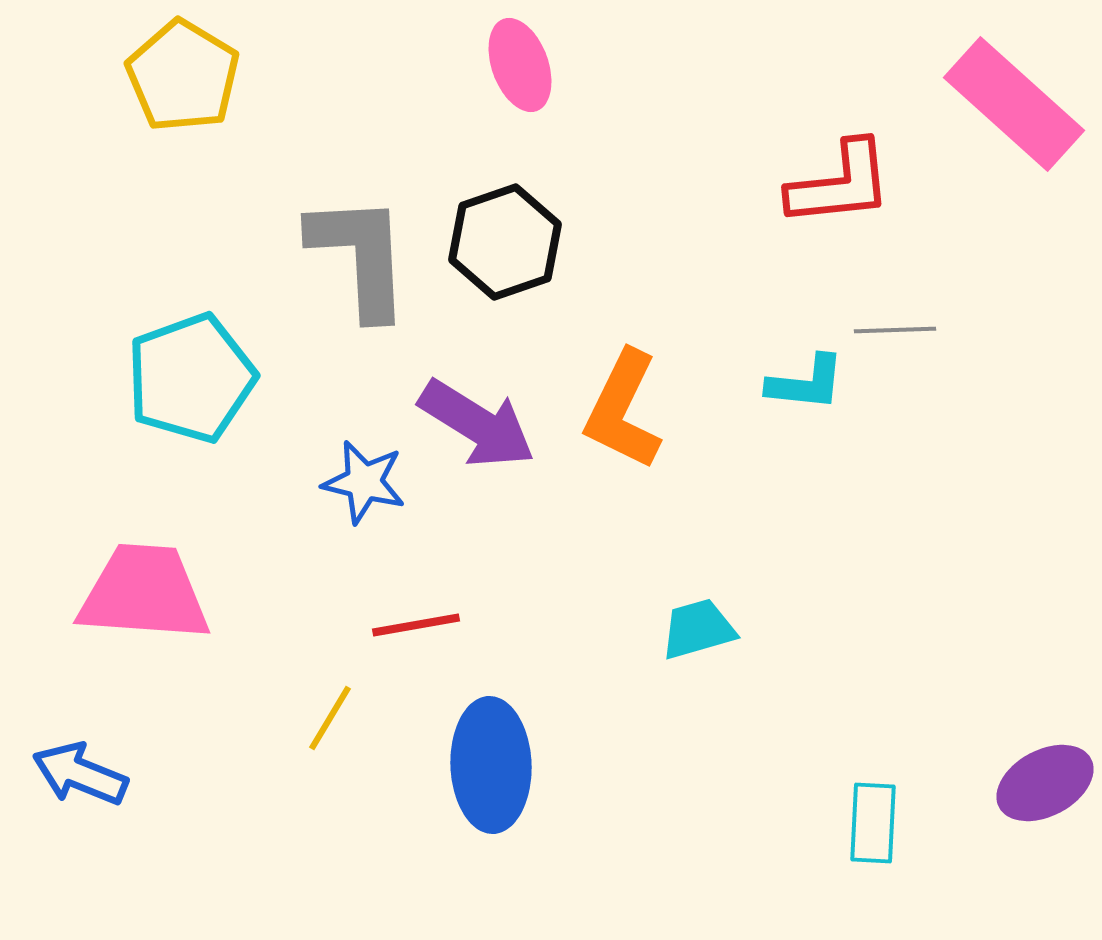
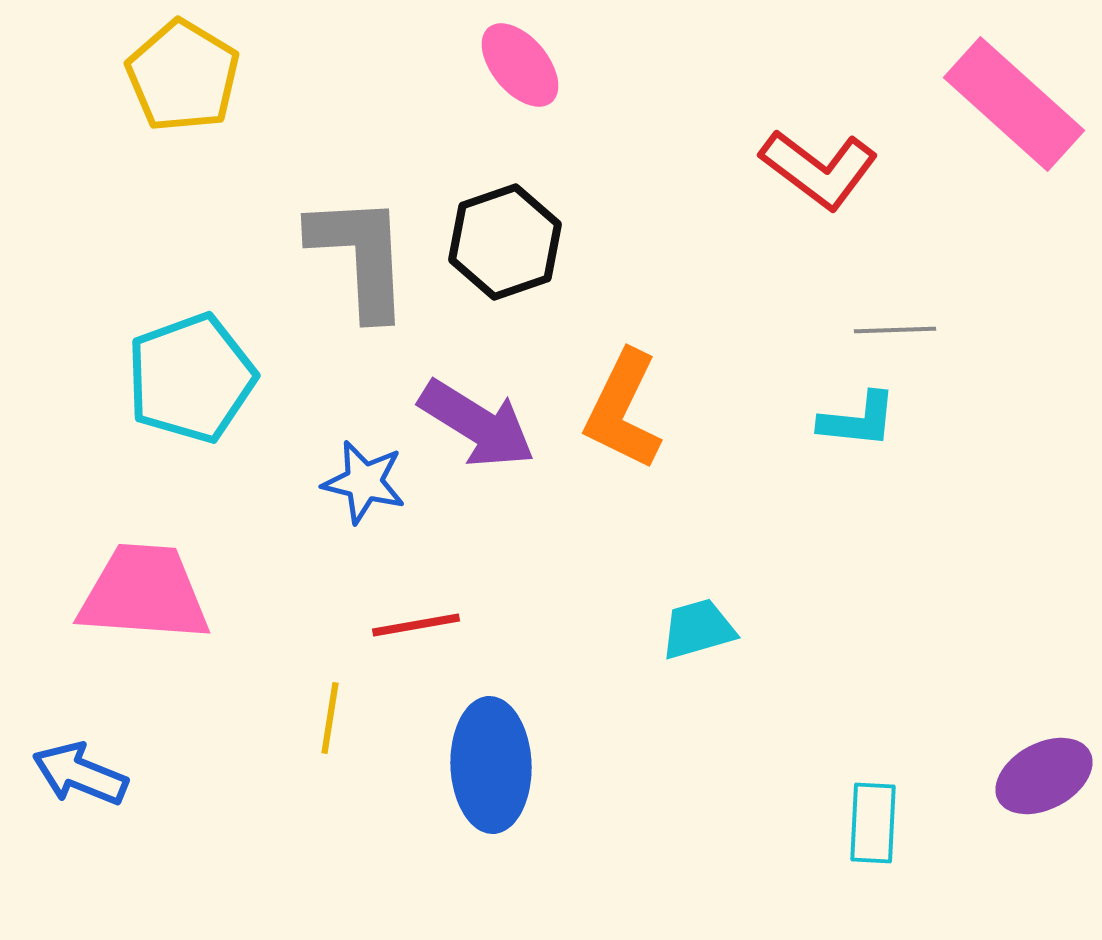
pink ellipse: rotated 20 degrees counterclockwise
red L-shape: moved 21 px left, 15 px up; rotated 43 degrees clockwise
cyan L-shape: moved 52 px right, 37 px down
yellow line: rotated 22 degrees counterclockwise
purple ellipse: moved 1 px left, 7 px up
